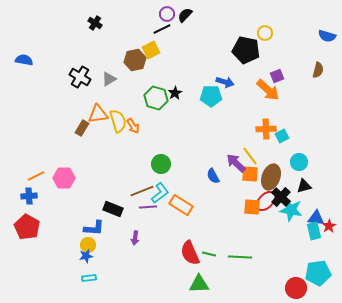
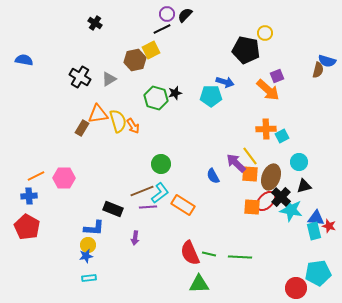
blue semicircle at (327, 36): moved 25 px down
black star at (175, 93): rotated 16 degrees clockwise
orange rectangle at (181, 205): moved 2 px right
red star at (329, 226): rotated 24 degrees counterclockwise
